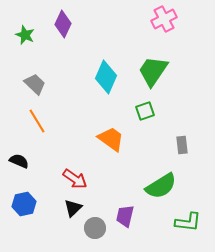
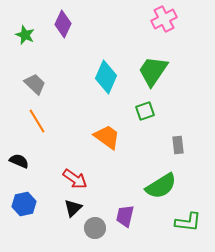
orange trapezoid: moved 4 px left, 2 px up
gray rectangle: moved 4 px left
